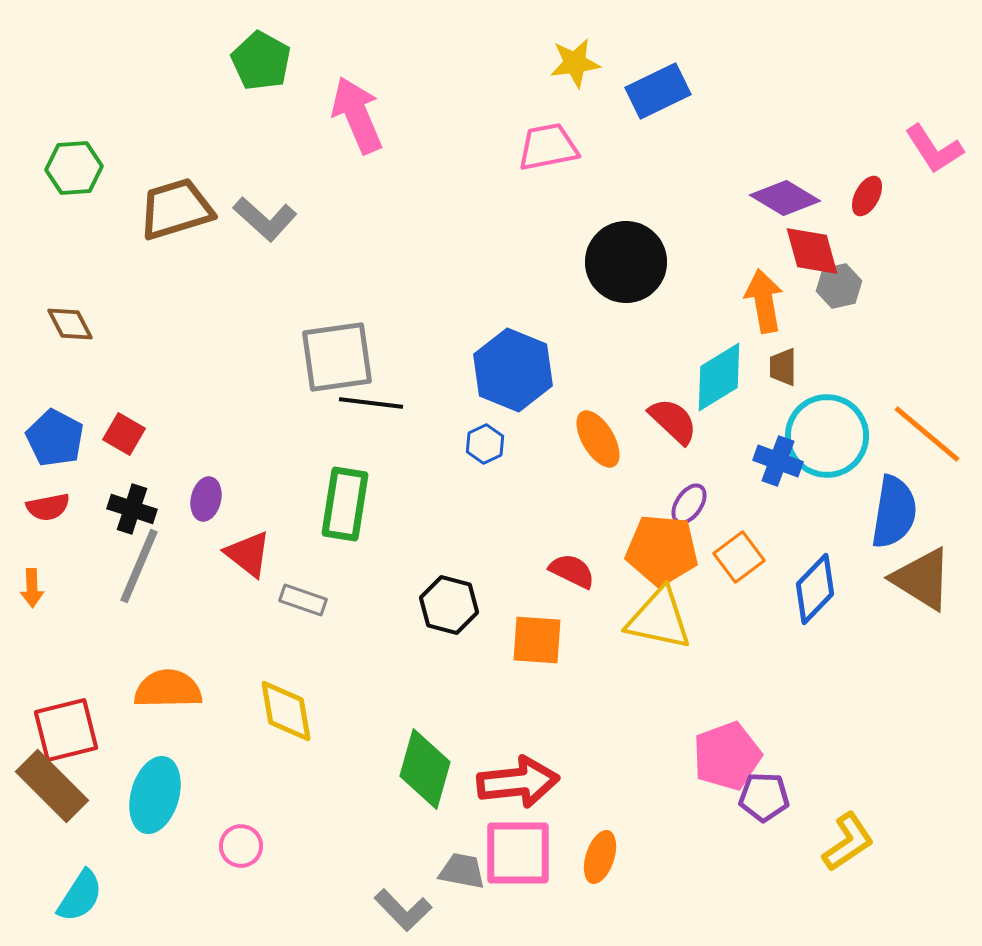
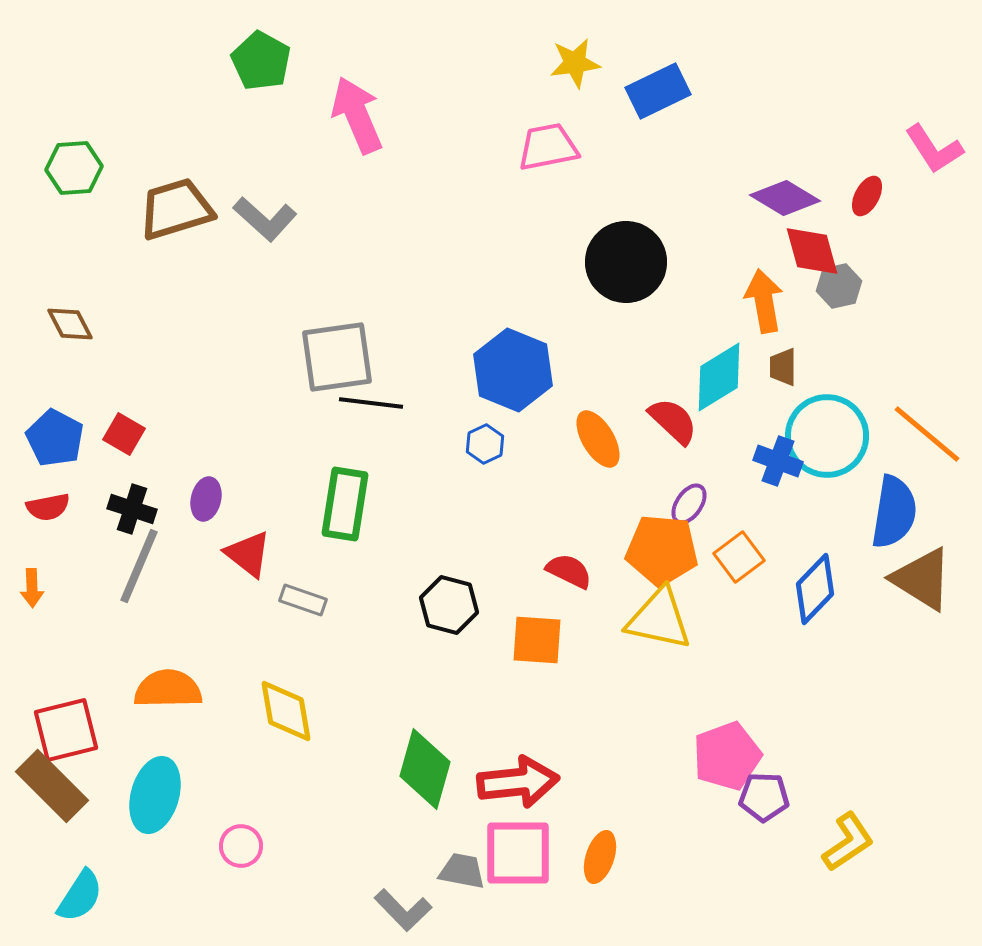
red semicircle at (572, 571): moved 3 px left
